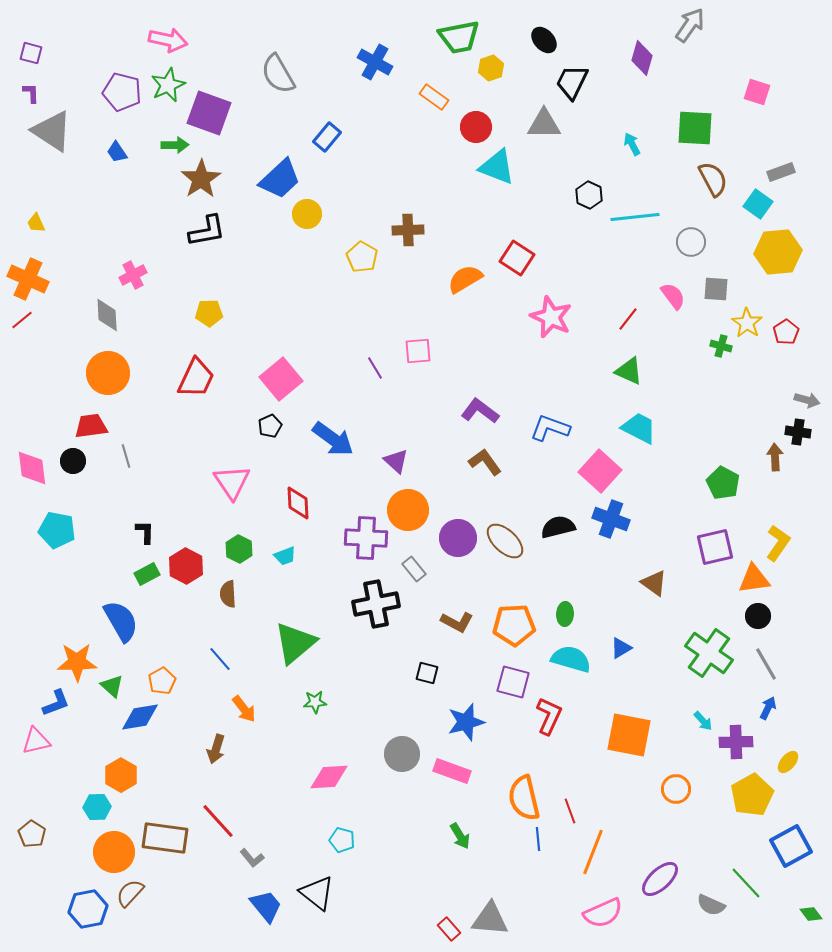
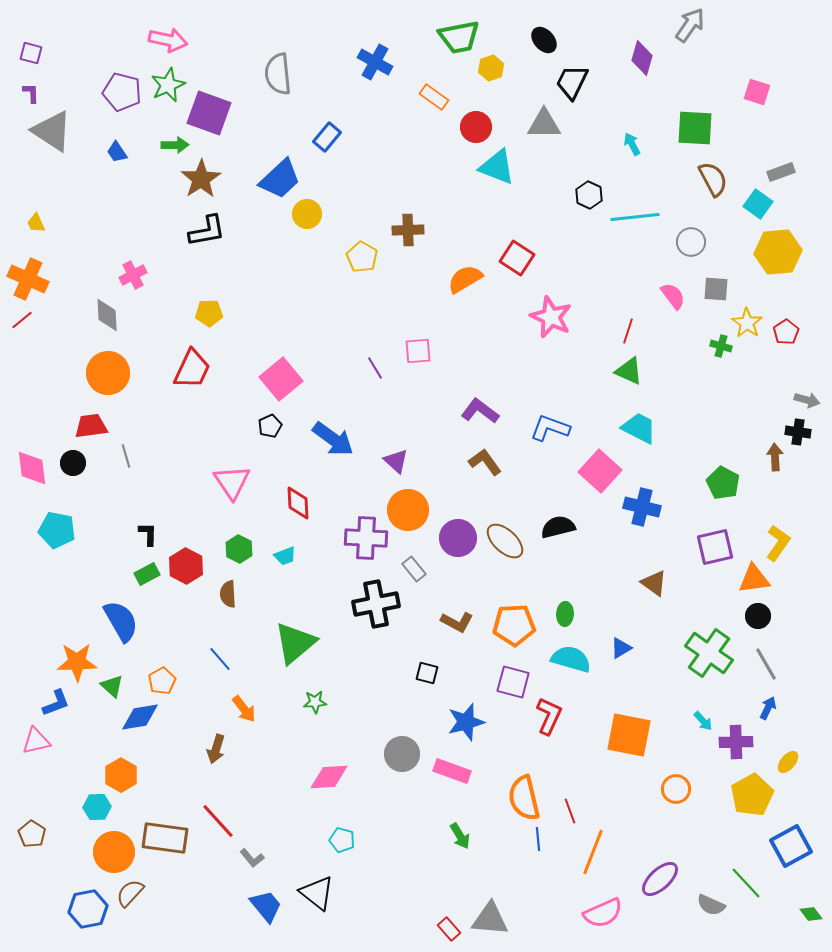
gray semicircle at (278, 74): rotated 24 degrees clockwise
red line at (628, 319): moved 12 px down; rotated 20 degrees counterclockwise
red trapezoid at (196, 378): moved 4 px left, 9 px up
black circle at (73, 461): moved 2 px down
blue cross at (611, 519): moved 31 px right, 12 px up; rotated 6 degrees counterclockwise
black L-shape at (145, 532): moved 3 px right, 2 px down
